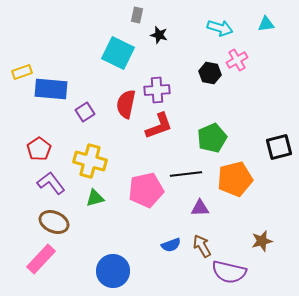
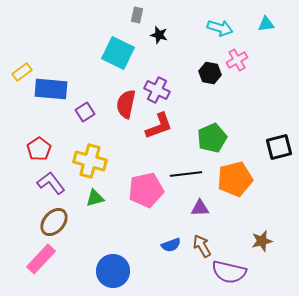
yellow rectangle: rotated 18 degrees counterclockwise
purple cross: rotated 30 degrees clockwise
brown ellipse: rotated 72 degrees counterclockwise
